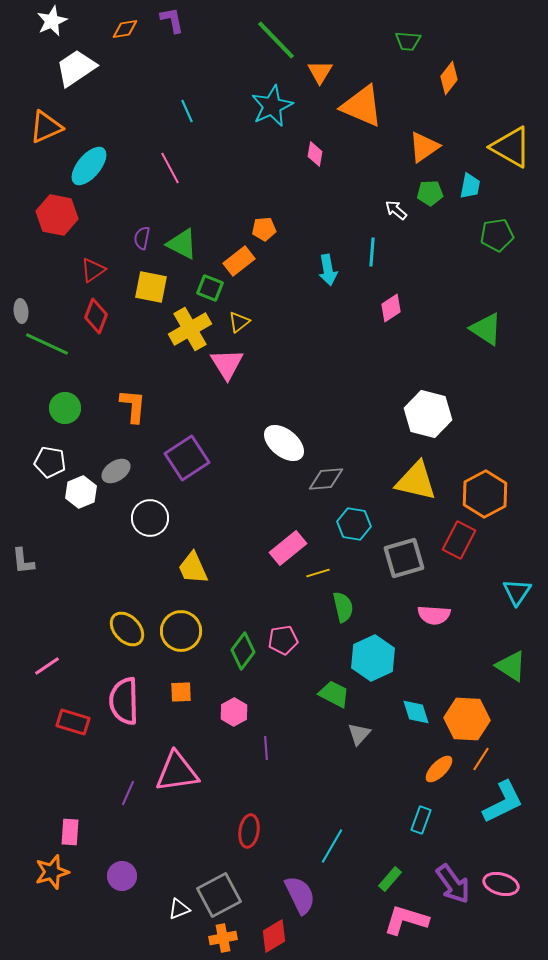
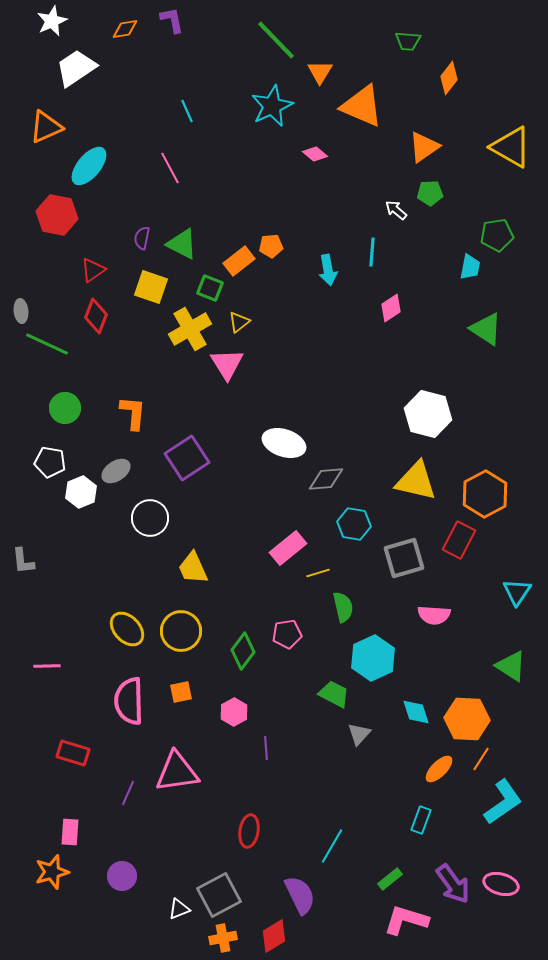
pink diamond at (315, 154): rotated 60 degrees counterclockwise
cyan trapezoid at (470, 186): moved 81 px down
orange pentagon at (264, 229): moved 7 px right, 17 px down
yellow square at (151, 287): rotated 8 degrees clockwise
orange L-shape at (133, 406): moved 7 px down
white ellipse at (284, 443): rotated 21 degrees counterclockwise
pink pentagon at (283, 640): moved 4 px right, 6 px up
pink line at (47, 666): rotated 32 degrees clockwise
orange square at (181, 692): rotated 10 degrees counterclockwise
pink semicircle at (124, 701): moved 5 px right
red rectangle at (73, 722): moved 31 px down
cyan L-shape at (503, 802): rotated 9 degrees counterclockwise
green rectangle at (390, 879): rotated 10 degrees clockwise
